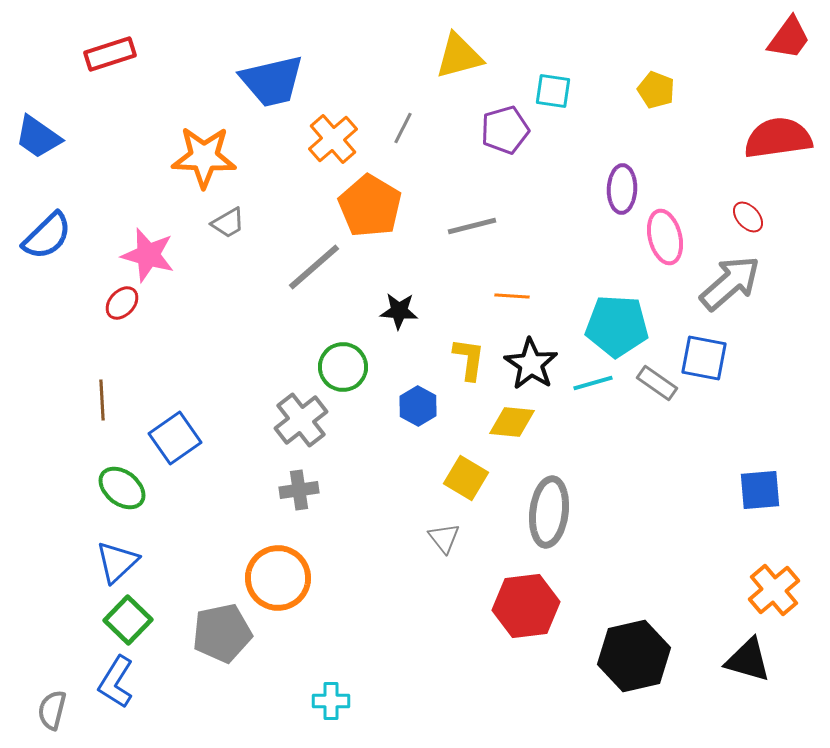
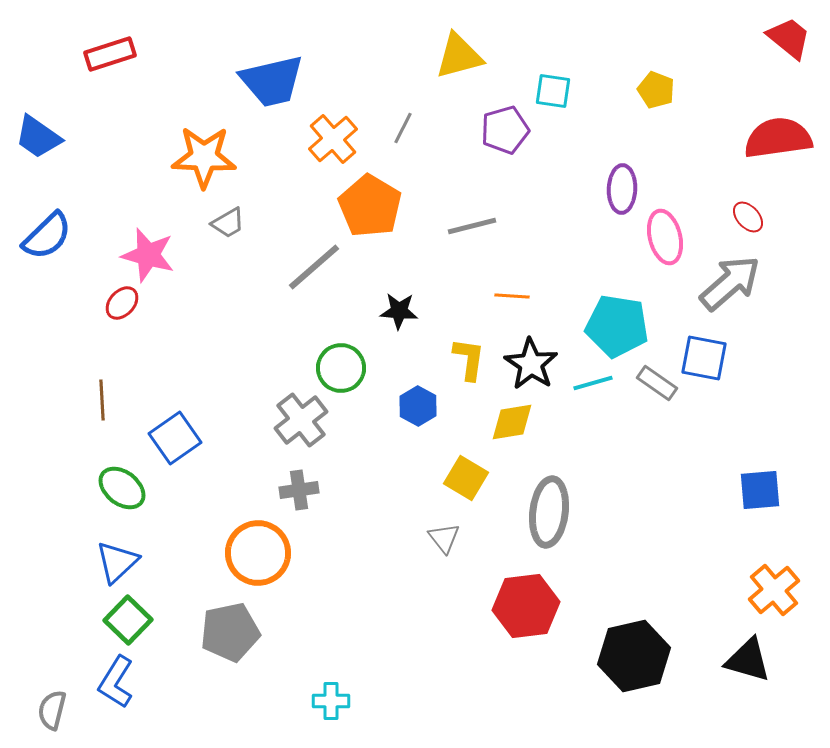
red trapezoid at (789, 38): rotated 87 degrees counterclockwise
cyan pentagon at (617, 326): rotated 6 degrees clockwise
green circle at (343, 367): moved 2 px left, 1 px down
yellow diamond at (512, 422): rotated 15 degrees counterclockwise
orange circle at (278, 578): moved 20 px left, 25 px up
gray pentagon at (222, 633): moved 8 px right, 1 px up
